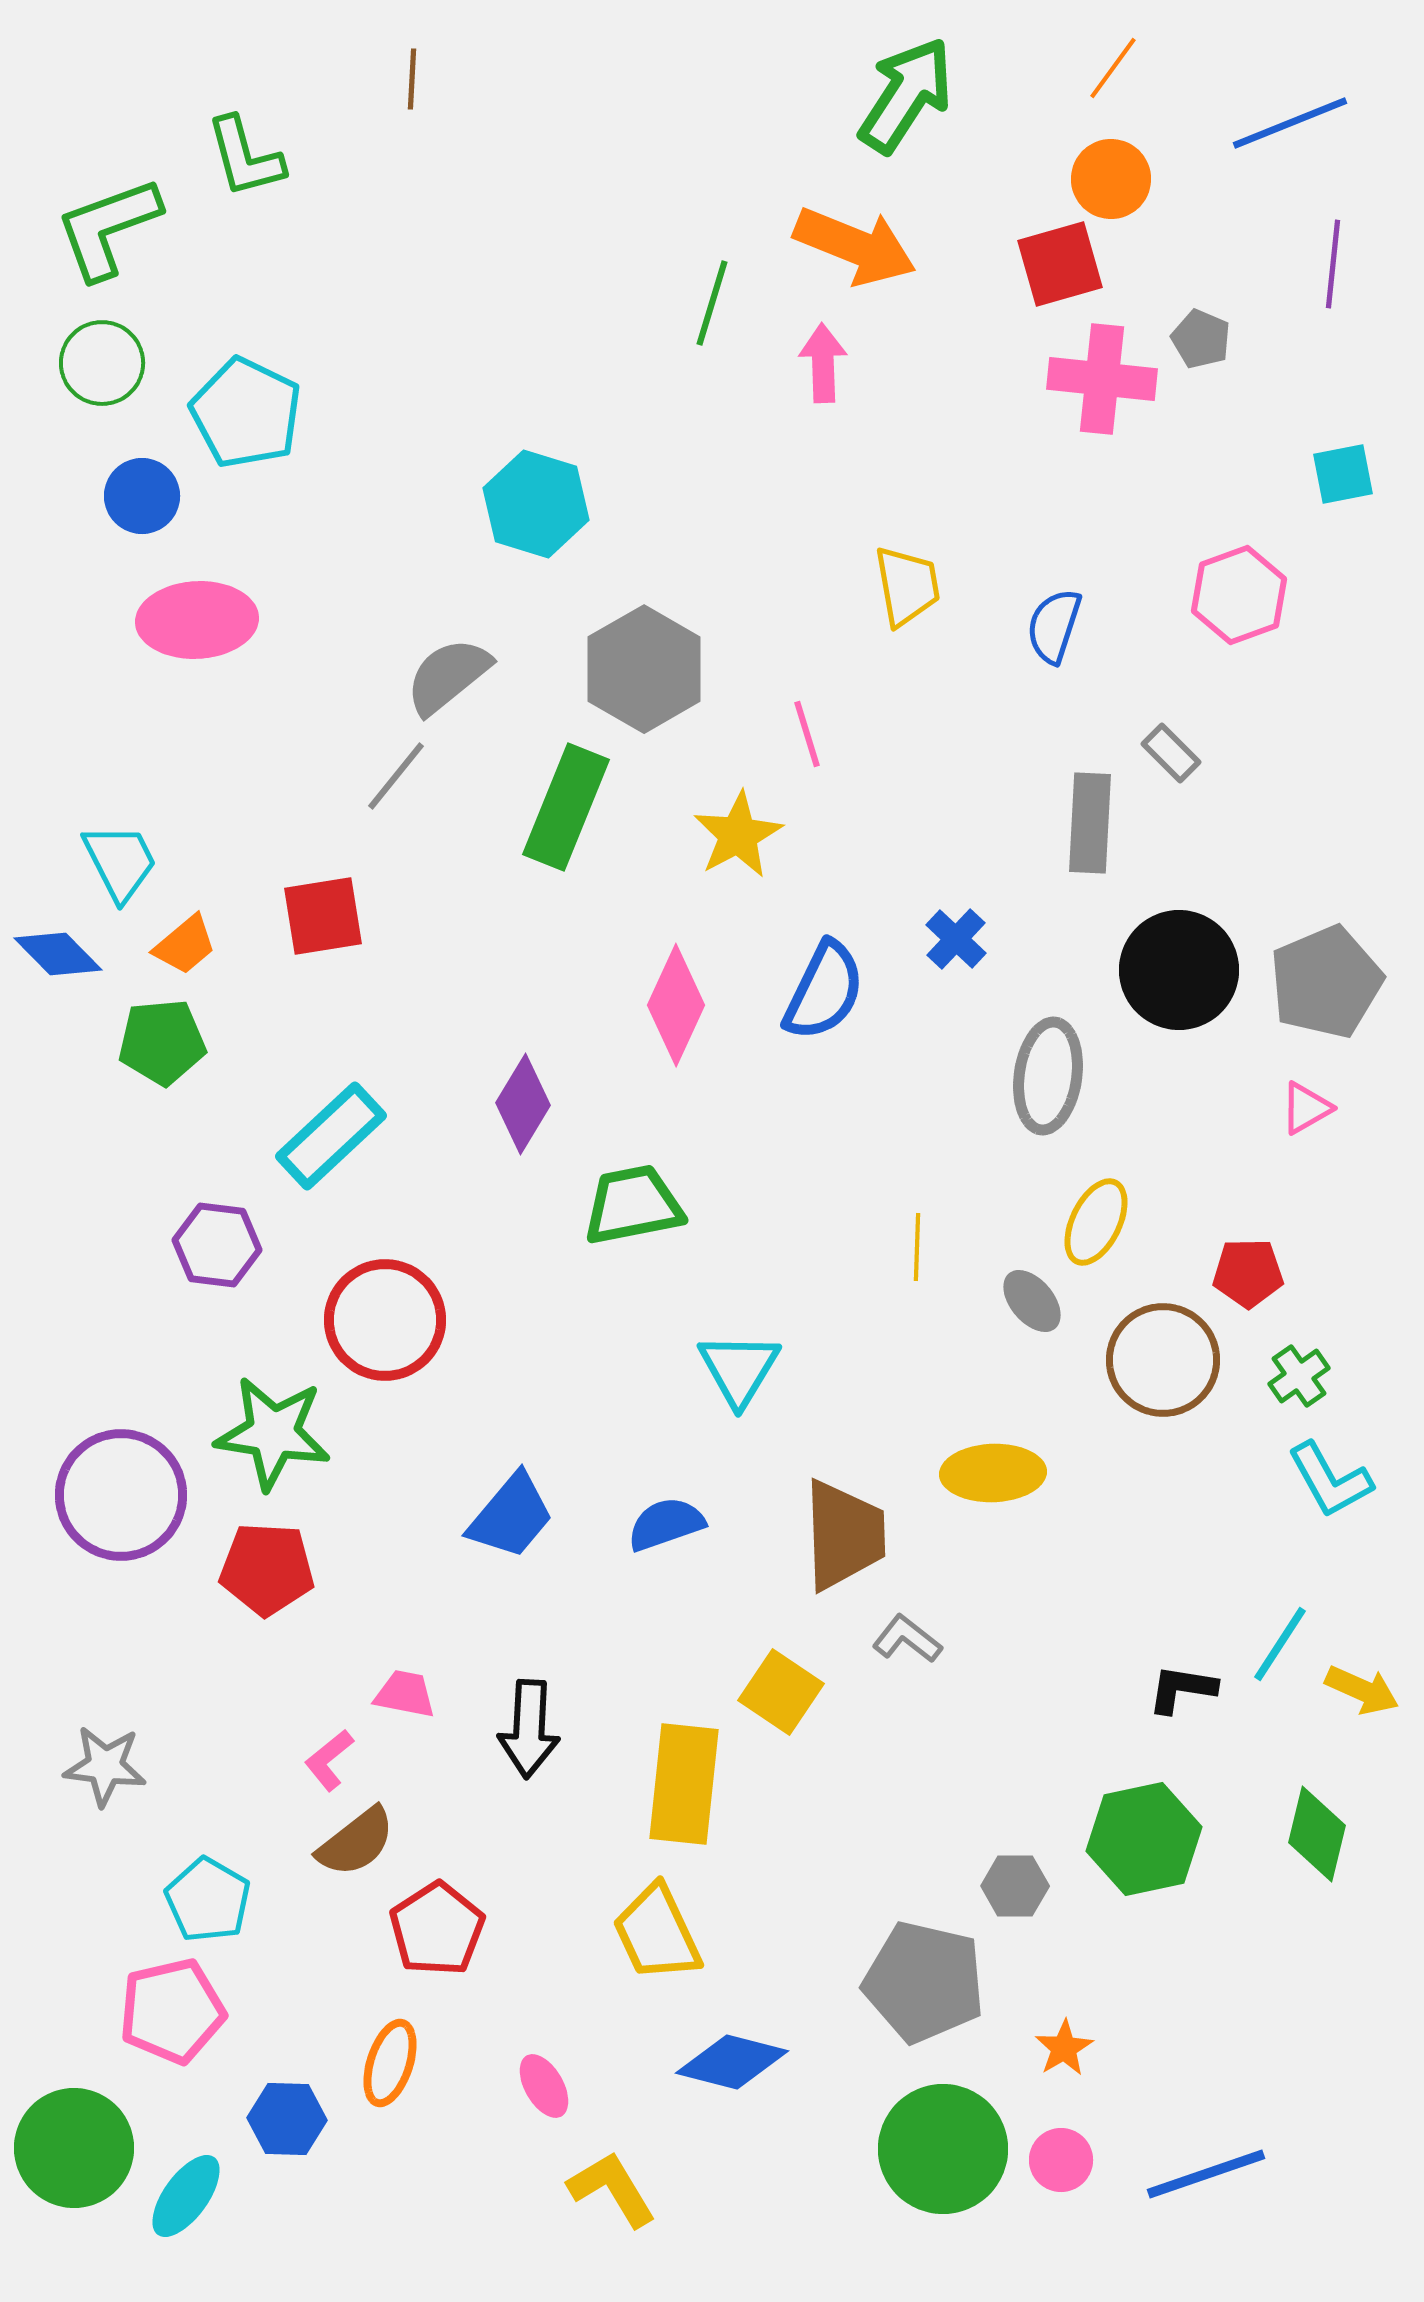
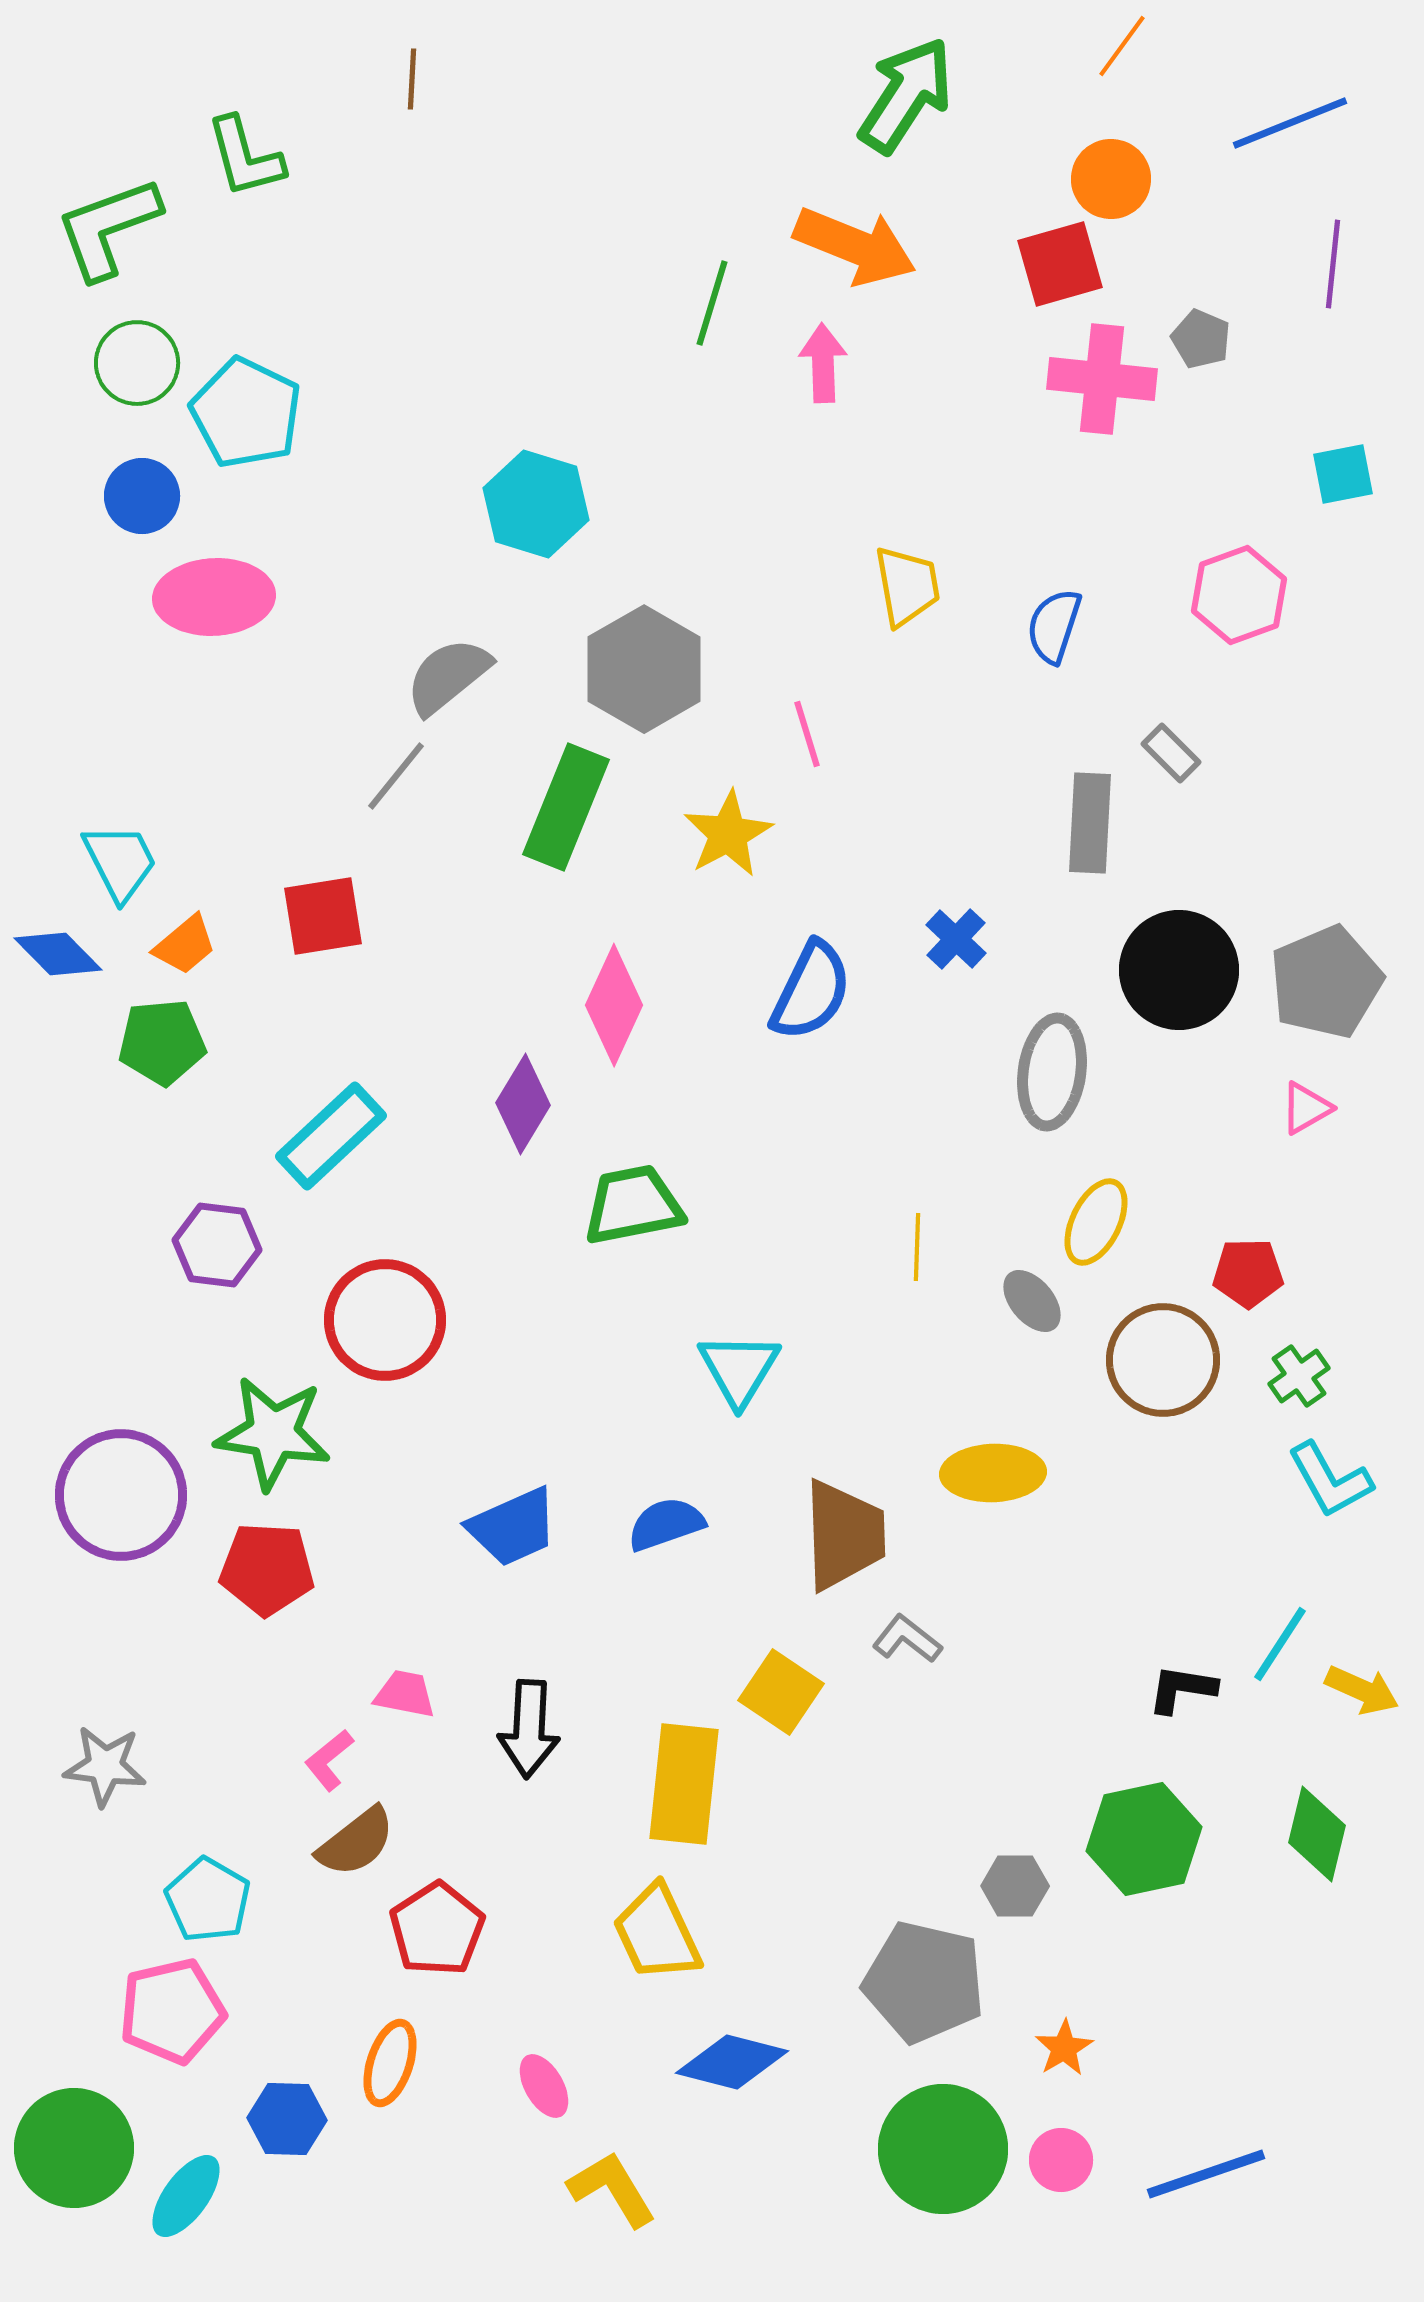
orange line at (1113, 68): moved 9 px right, 22 px up
green circle at (102, 363): moved 35 px right
pink ellipse at (197, 620): moved 17 px right, 23 px up
yellow star at (738, 835): moved 10 px left, 1 px up
blue semicircle at (824, 991): moved 13 px left
pink diamond at (676, 1005): moved 62 px left
gray ellipse at (1048, 1076): moved 4 px right, 4 px up
blue trapezoid at (511, 1516): moved 2 px right, 11 px down; rotated 26 degrees clockwise
